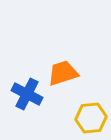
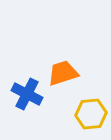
yellow hexagon: moved 4 px up
